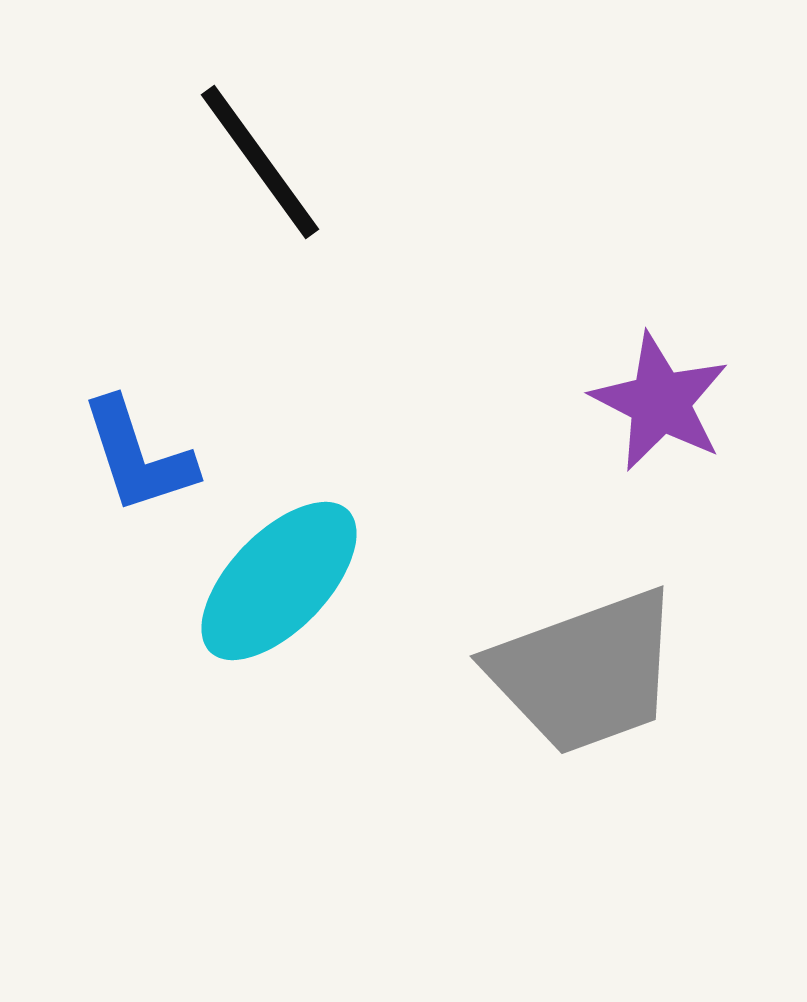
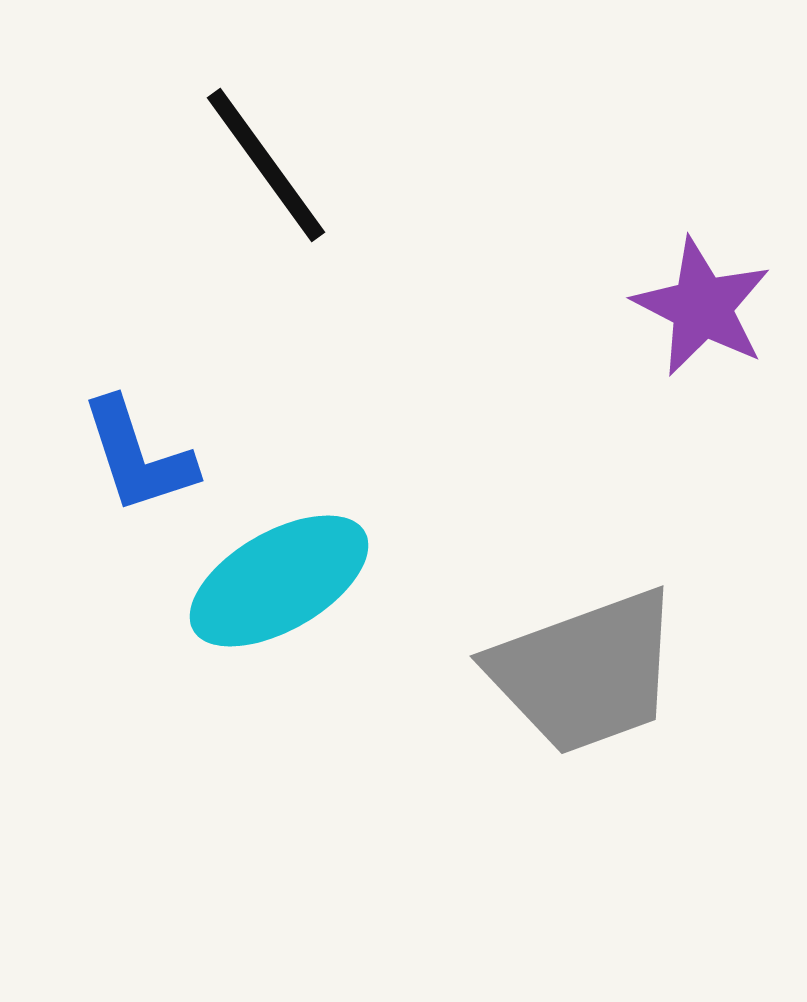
black line: moved 6 px right, 3 px down
purple star: moved 42 px right, 95 px up
cyan ellipse: rotated 16 degrees clockwise
